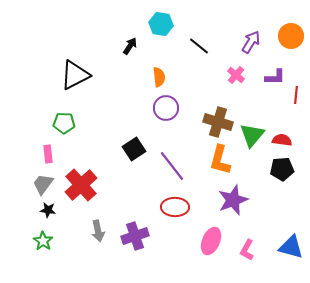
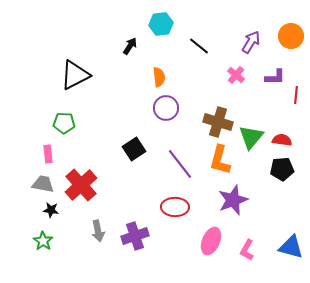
cyan hexagon: rotated 15 degrees counterclockwise
green triangle: moved 1 px left, 2 px down
purple line: moved 8 px right, 2 px up
gray trapezoid: rotated 65 degrees clockwise
black star: moved 3 px right
